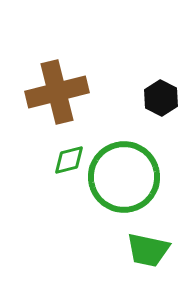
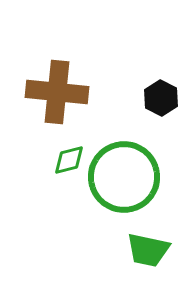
brown cross: rotated 20 degrees clockwise
